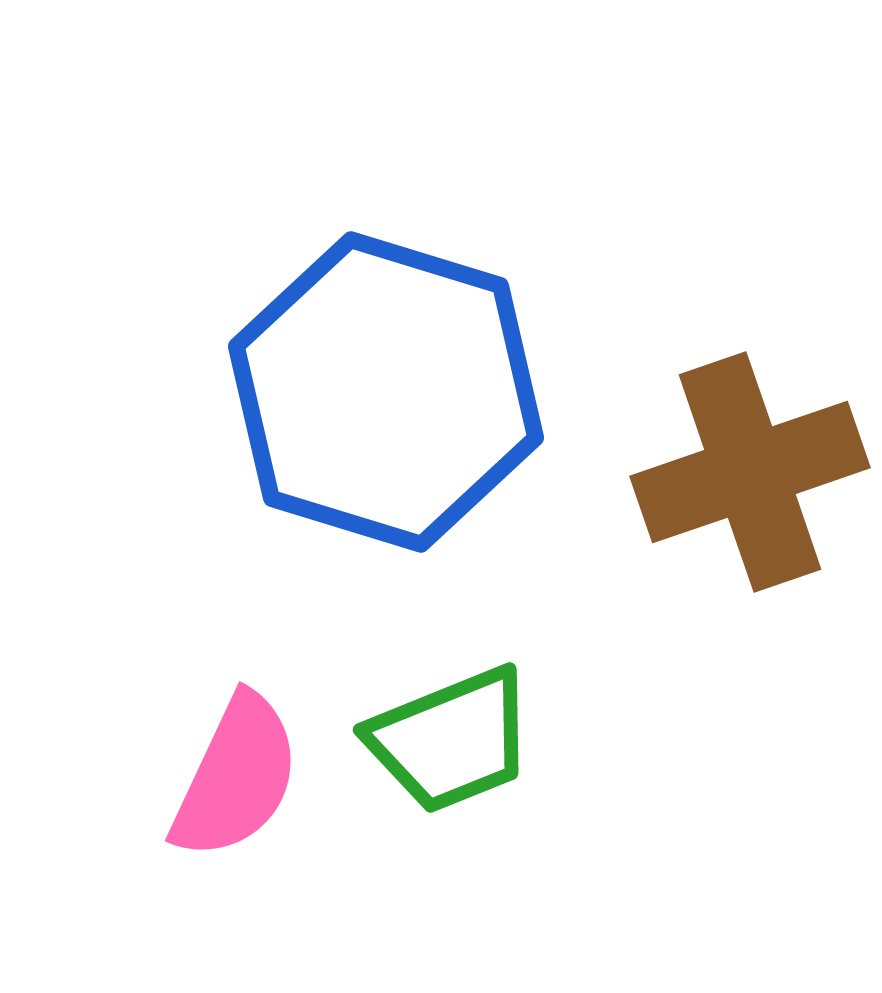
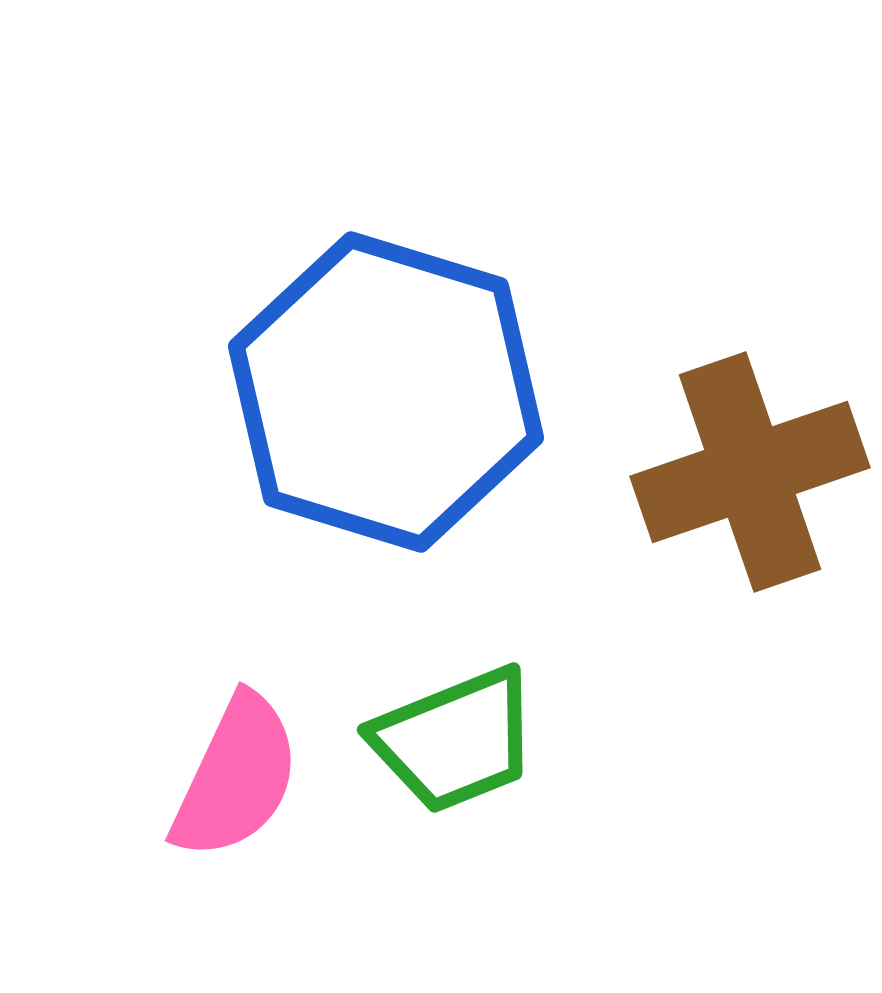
green trapezoid: moved 4 px right
